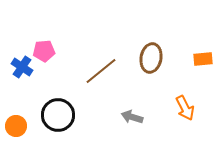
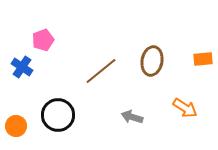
pink pentagon: moved 1 px left, 11 px up; rotated 15 degrees counterclockwise
brown ellipse: moved 1 px right, 3 px down
orange arrow: rotated 30 degrees counterclockwise
